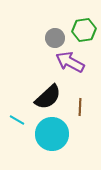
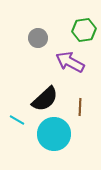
gray circle: moved 17 px left
black semicircle: moved 3 px left, 2 px down
cyan circle: moved 2 px right
